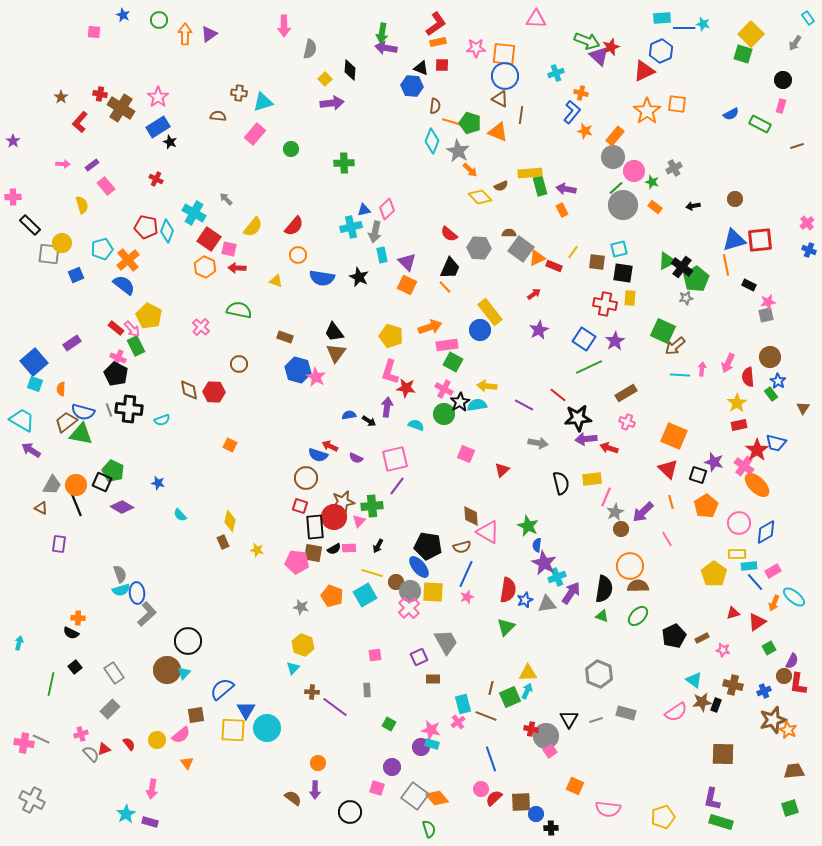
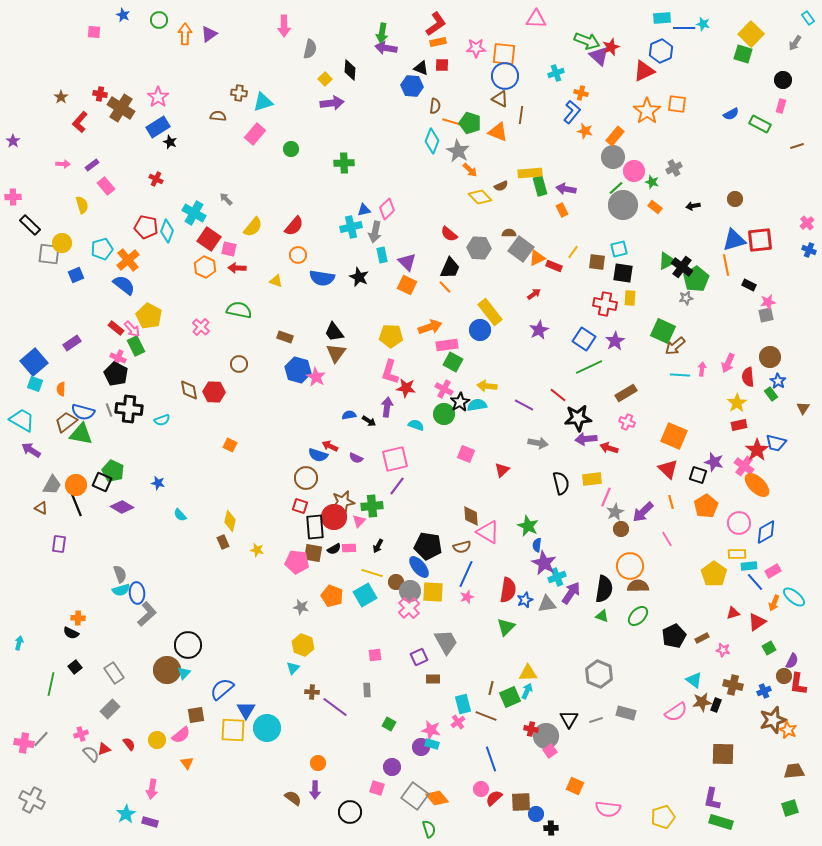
yellow pentagon at (391, 336): rotated 15 degrees counterclockwise
black circle at (188, 641): moved 4 px down
gray line at (41, 739): rotated 72 degrees counterclockwise
